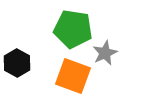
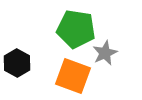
green pentagon: moved 3 px right
